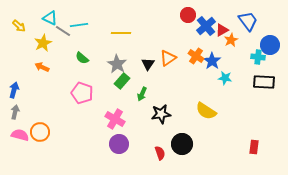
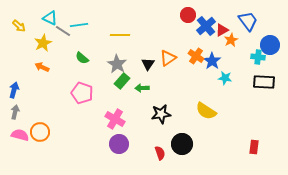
yellow line: moved 1 px left, 2 px down
green arrow: moved 6 px up; rotated 64 degrees clockwise
